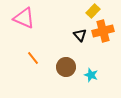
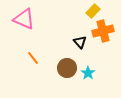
pink triangle: moved 1 px down
black triangle: moved 7 px down
brown circle: moved 1 px right, 1 px down
cyan star: moved 3 px left, 2 px up; rotated 16 degrees clockwise
